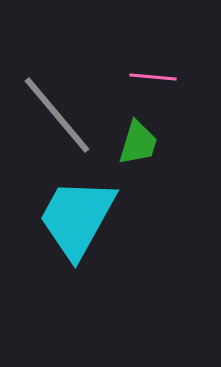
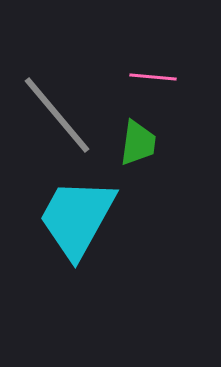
green trapezoid: rotated 9 degrees counterclockwise
